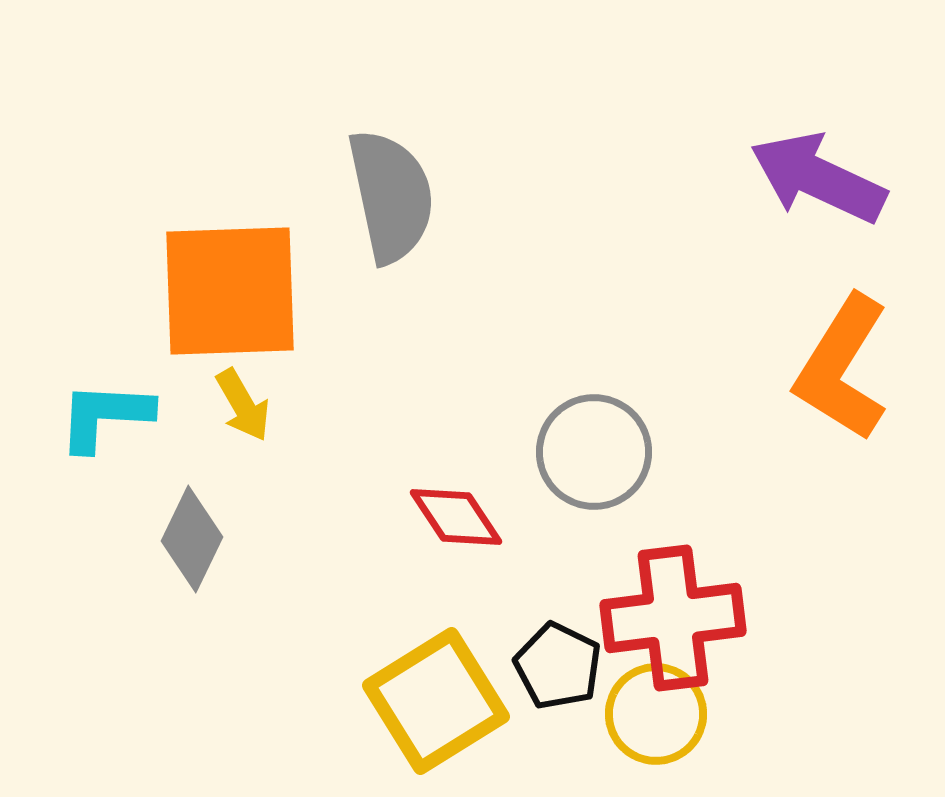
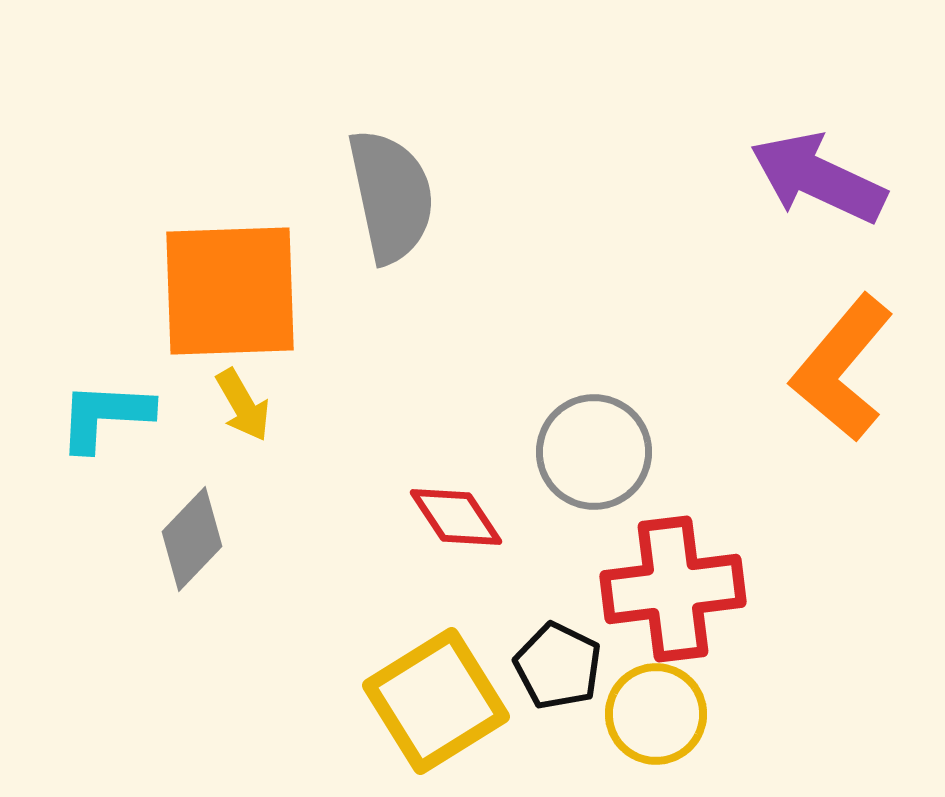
orange L-shape: rotated 8 degrees clockwise
gray diamond: rotated 18 degrees clockwise
red cross: moved 29 px up
